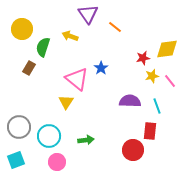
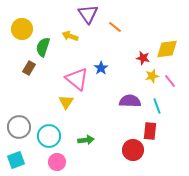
red star: rotated 24 degrees clockwise
